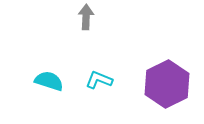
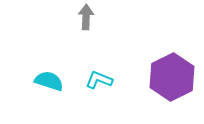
purple hexagon: moved 5 px right, 7 px up
